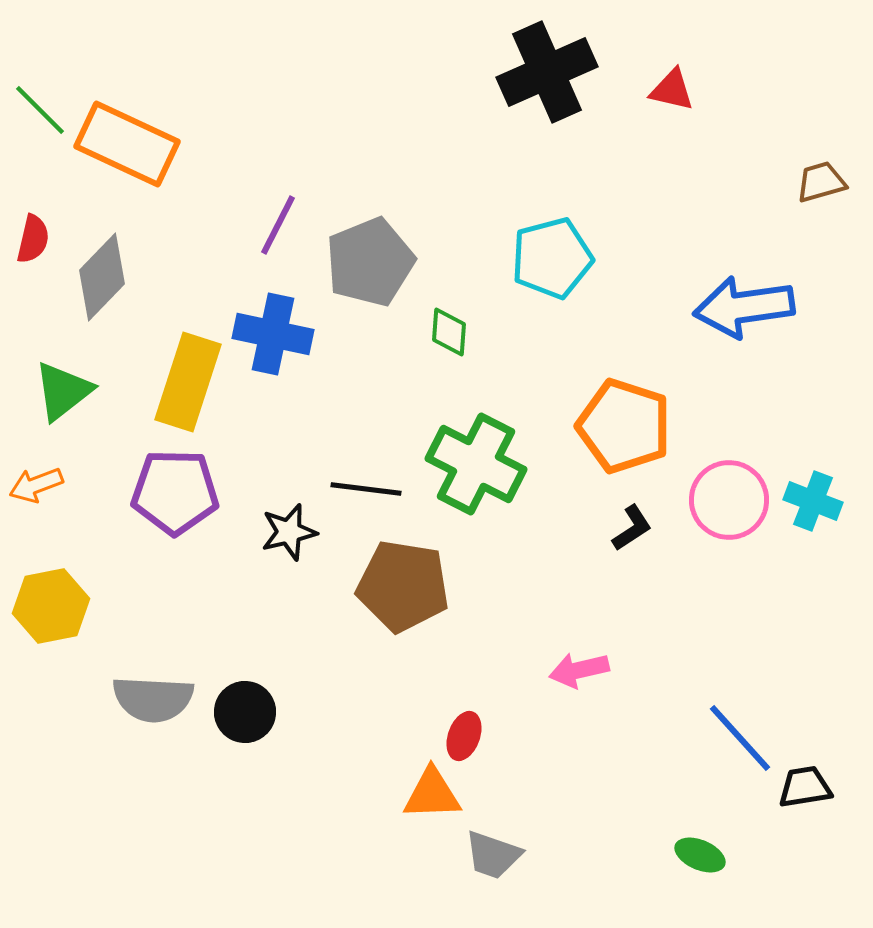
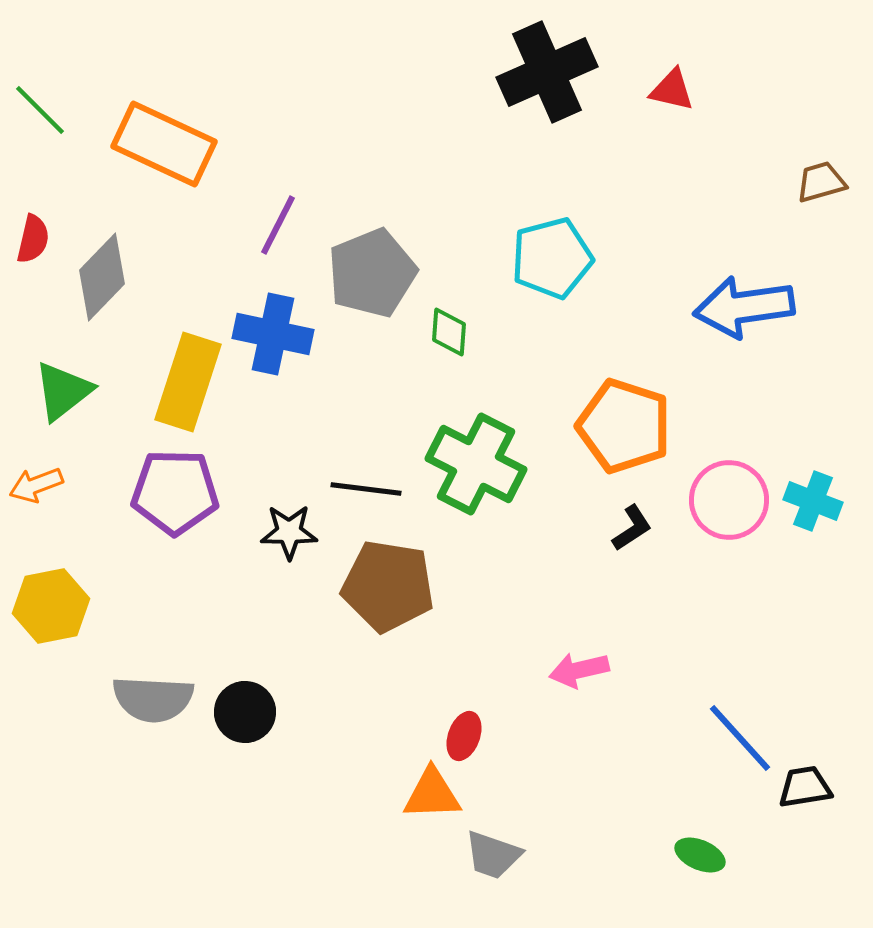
orange rectangle: moved 37 px right
gray pentagon: moved 2 px right, 11 px down
black star: rotated 14 degrees clockwise
brown pentagon: moved 15 px left
